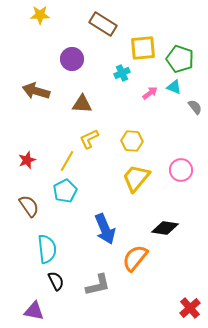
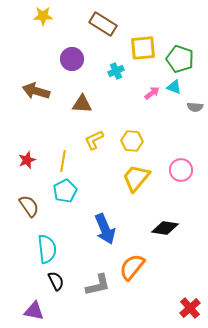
yellow star: moved 3 px right, 1 px down
cyan cross: moved 6 px left, 2 px up
pink arrow: moved 2 px right
gray semicircle: rotated 133 degrees clockwise
yellow L-shape: moved 5 px right, 1 px down
yellow line: moved 4 px left; rotated 20 degrees counterclockwise
orange semicircle: moved 3 px left, 9 px down
